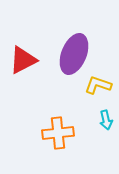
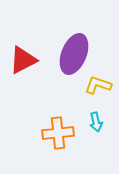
cyan arrow: moved 10 px left, 2 px down
